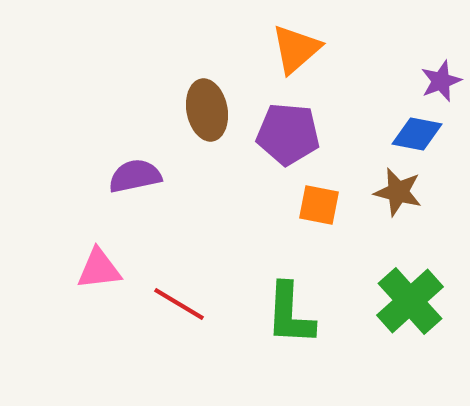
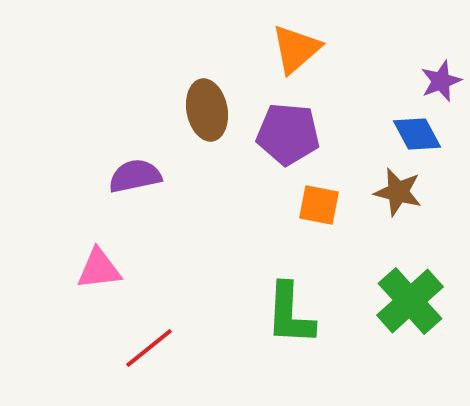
blue diamond: rotated 51 degrees clockwise
red line: moved 30 px left, 44 px down; rotated 70 degrees counterclockwise
